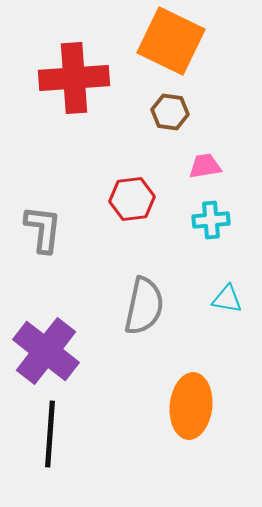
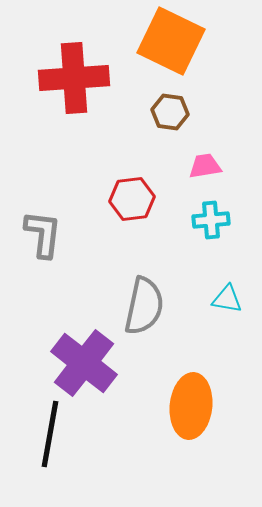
gray L-shape: moved 5 px down
purple cross: moved 38 px right, 12 px down
black line: rotated 6 degrees clockwise
